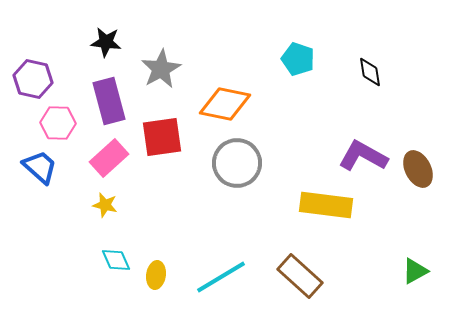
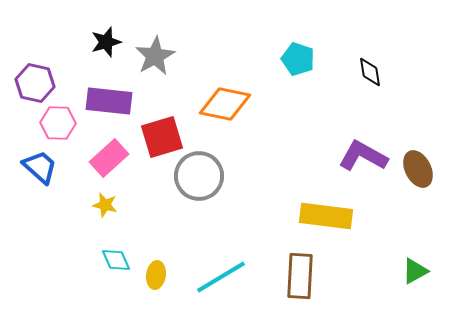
black star: rotated 24 degrees counterclockwise
gray star: moved 6 px left, 13 px up
purple hexagon: moved 2 px right, 4 px down
purple rectangle: rotated 69 degrees counterclockwise
red square: rotated 9 degrees counterclockwise
gray circle: moved 38 px left, 13 px down
yellow rectangle: moved 11 px down
brown rectangle: rotated 51 degrees clockwise
